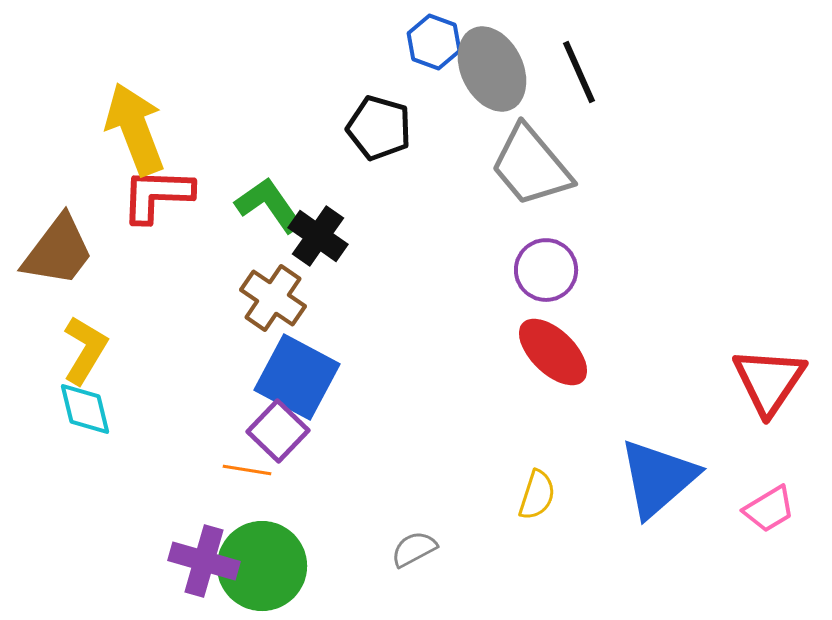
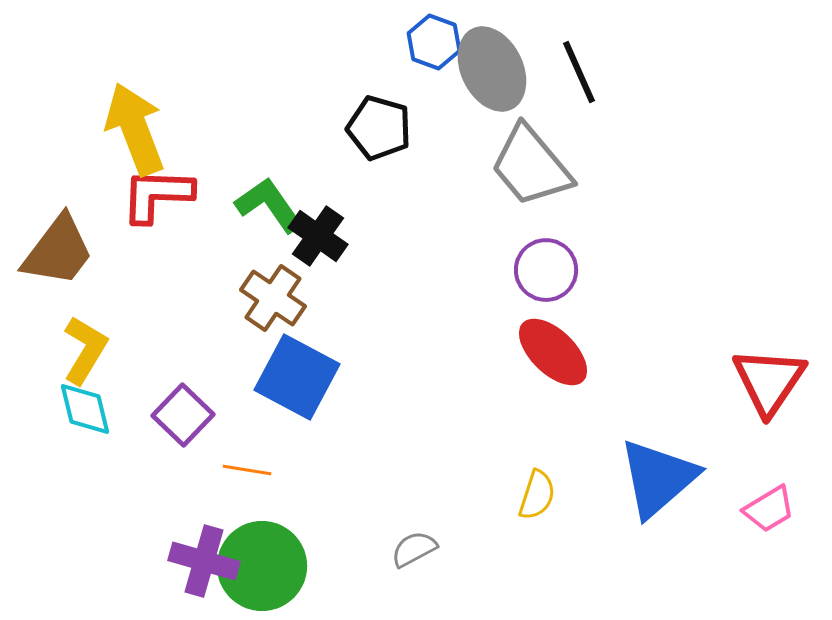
purple square: moved 95 px left, 16 px up
